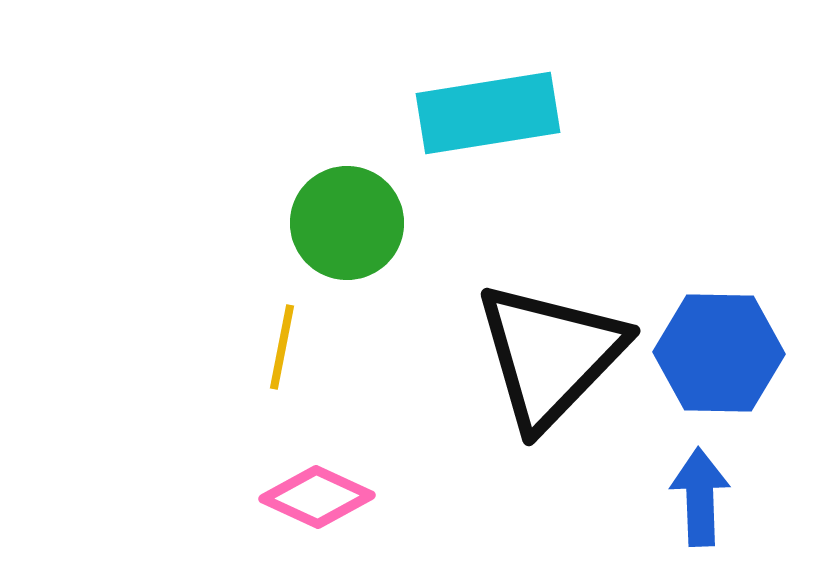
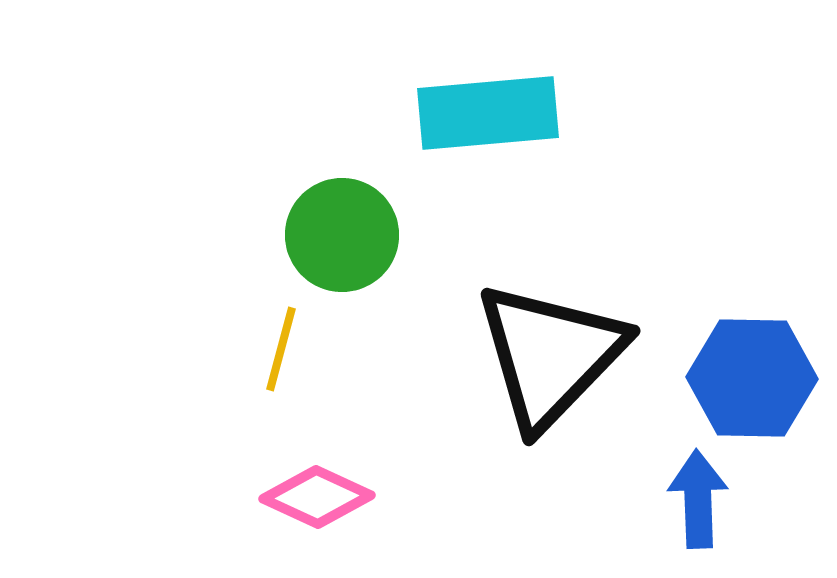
cyan rectangle: rotated 4 degrees clockwise
green circle: moved 5 px left, 12 px down
yellow line: moved 1 px left, 2 px down; rotated 4 degrees clockwise
blue hexagon: moved 33 px right, 25 px down
blue arrow: moved 2 px left, 2 px down
